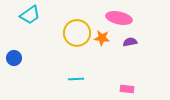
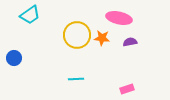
yellow circle: moved 2 px down
pink rectangle: rotated 24 degrees counterclockwise
